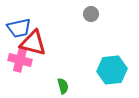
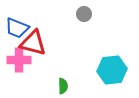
gray circle: moved 7 px left
blue trapezoid: moved 2 px left; rotated 35 degrees clockwise
pink cross: moved 1 px left; rotated 15 degrees counterclockwise
green semicircle: rotated 14 degrees clockwise
